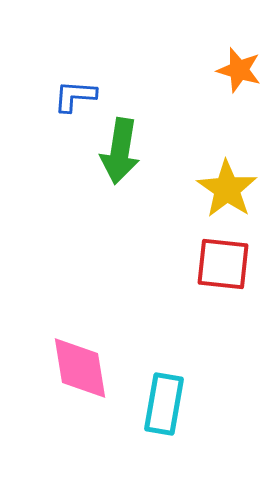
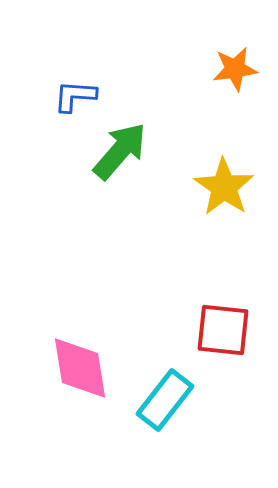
orange star: moved 4 px left, 1 px up; rotated 24 degrees counterclockwise
green arrow: rotated 148 degrees counterclockwise
yellow star: moved 3 px left, 2 px up
red square: moved 66 px down
cyan rectangle: moved 1 px right, 4 px up; rotated 28 degrees clockwise
